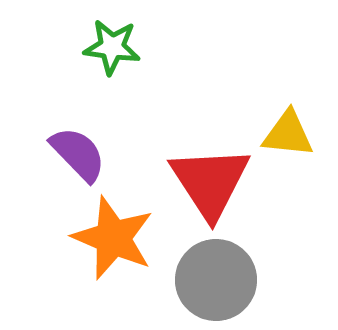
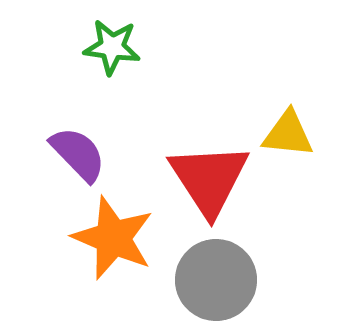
red triangle: moved 1 px left, 3 px up
